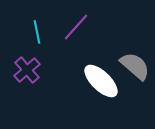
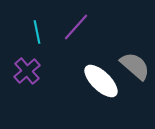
purple cross: moved 1 px down
